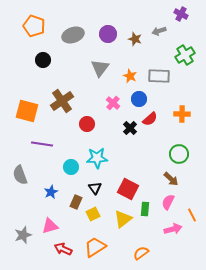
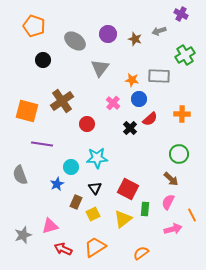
gray ellipse: moved 2 px right, 6 px down; rotated 55 degrees clockwise
orange star: moved 2 px right, 4 px down; rotated 16 degrees counterclockwise
blue star: moved 6 px right, 8 px up
